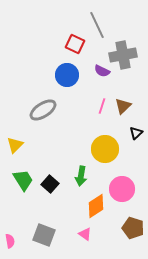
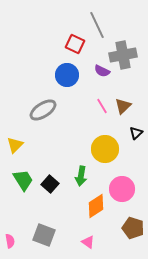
pink line: rotated 49 degrees counterclockwise
pink triangle: moved 3 px right, 8 px down
